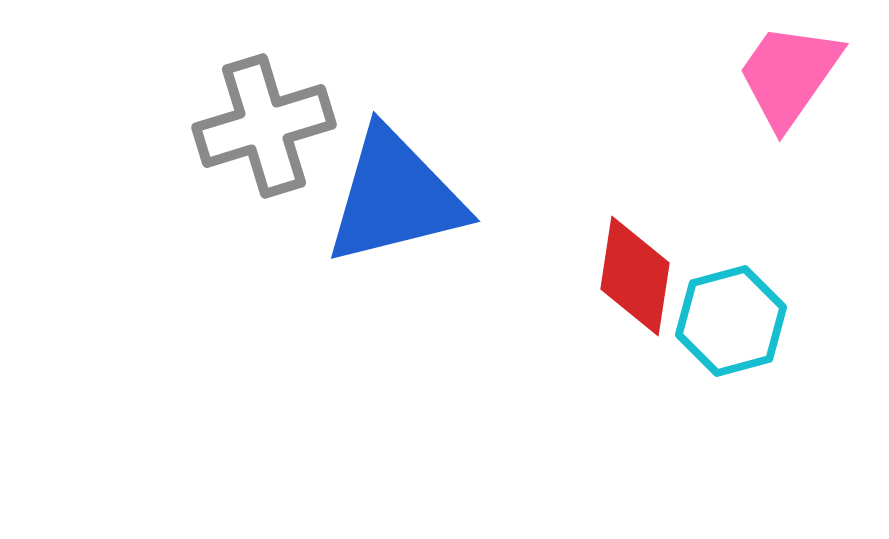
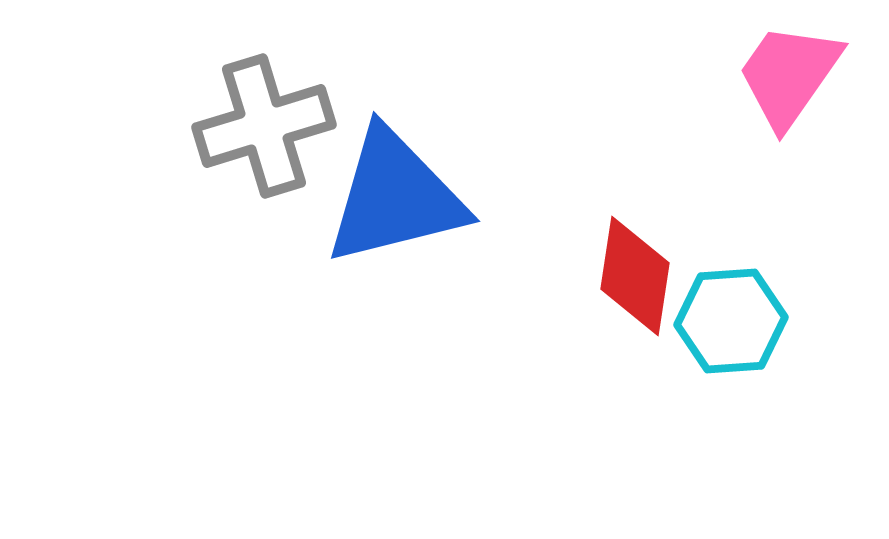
cyan hexagon: rotated 11 degrees clockwise
